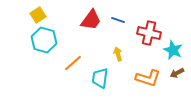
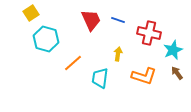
yellow square: moved 7 px left, 2 px up
red trapezoid: rotated 60 degrees counterclockwise
cyan hexagon: moved 2 px right, 1 px up
cyan star: rotated 24 degrees clockwise
yellow arrow: rotated 24 degrees clockwise
brown arrow: rotated 80 degrees clockwise
orange L-shape: moved 4 px left, 2 px up
